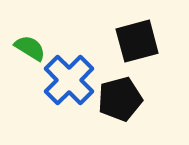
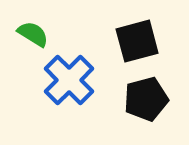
green semicircle: moved 3 px right, 14 px up
black pentagon: moved 26 px right
